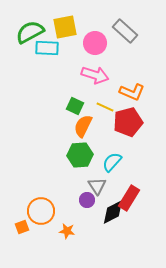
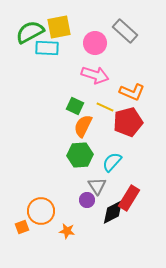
yellow square: moved 6 px left
